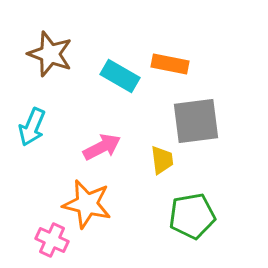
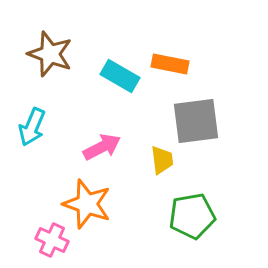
orange star: rotated 6 degrees clockwise
